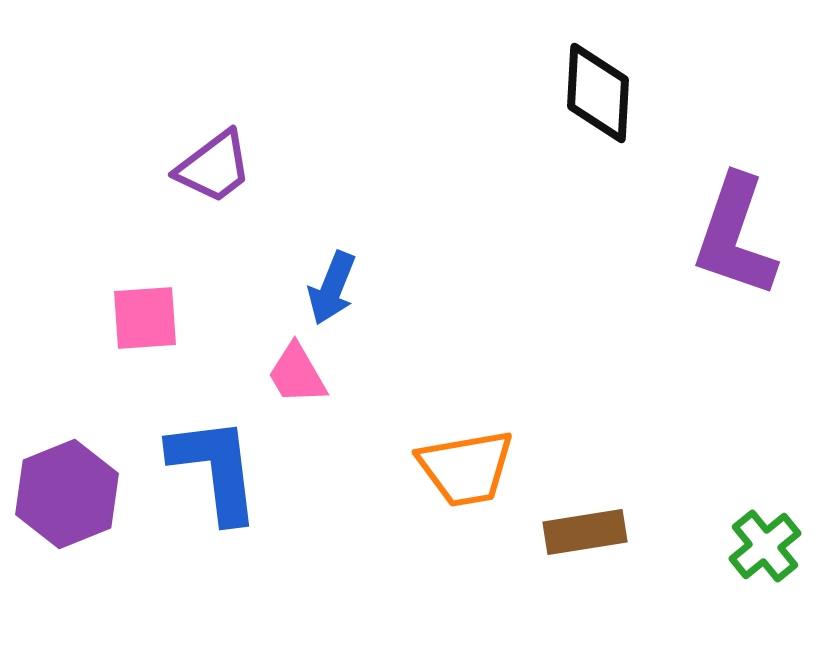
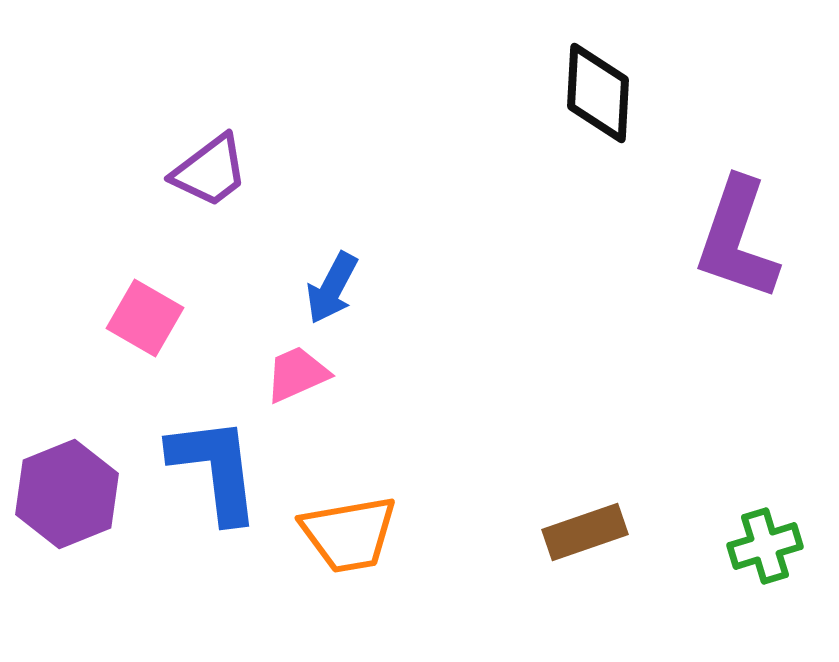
purple trapezoid: moved 4 px left, 4 px down
purple L-shape: moved 2 px right, 3 px down
blue arrow: rotated 6 degrees clockwise
pink square: rotated 34 degrees clockwise
pink trapezoid: rotated 96 degrees clockwise
orange trapezoid: moved 117 px left, 66 px down
brown rectangle: rotated 10 degrees counterclockwise
green cross: rotated 22 degrees clockwise
